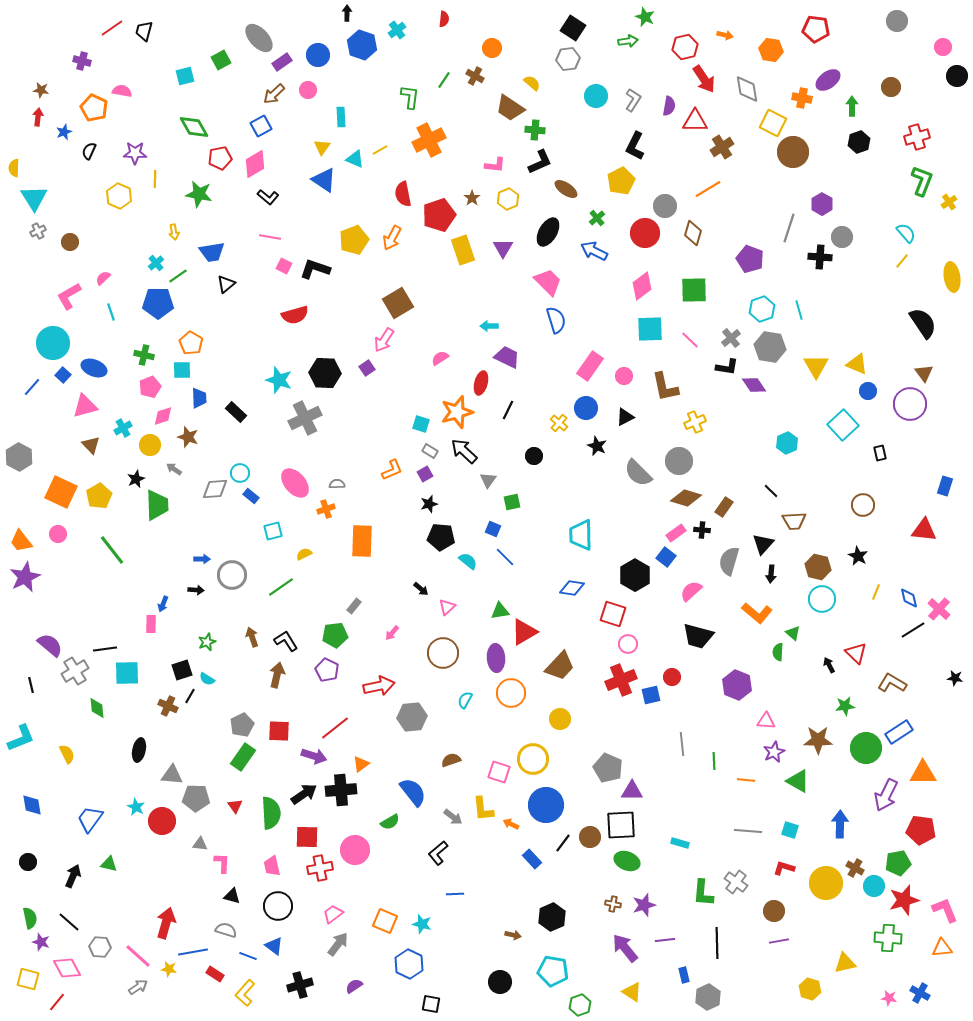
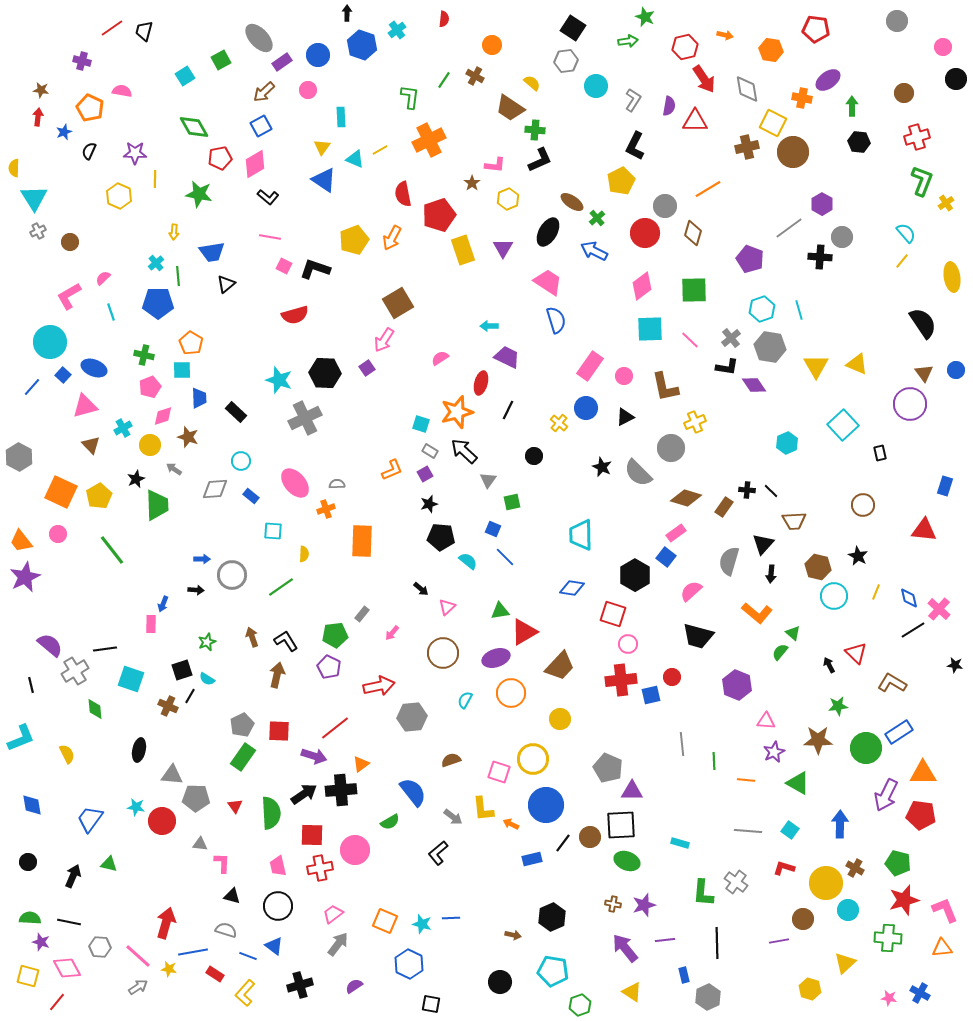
orange circle at (492, 48): moved 3 px up
gray hexagon at (568, 59): moved 2 px left, 2 px down
cyan square at (185, 76): rotated 18 degrees counterclockwise
black circle at (957, 76): moved 1 px left, 3 px down
brown circle at (891, 87): moved 13 px right, 6 px down
brown arrow at (274, 94): moved 10 px left, 2 px up
cyan circle at (596, 96): moved 10 px up
orange pentagon at (94, 108): moved 4 px left
black hexagon at (859, 142): rotated 25 degrees clockwise
brown cross at (722, 147): moved 25 px right; rotated 20 degrees clockwise
black L-shape at (540, 162): moved 2 px up
brown ellipse at (566, 189): moved 6 px right, 13 px down
brown star at (472, 198): moved 15 px up
yellow cross at (949, 202): moved 3 px left, 1 px down
gray line at (789, 228): rotated 36 degrees clockwise
yellow arrow at (174, 232): rotated 14 degrees clockwise
green line at (178, 276): rotated 60 degrees counterclockwise
pink trapezoid at (548, 282): rotated 12 degrees counterclockwise
cyan circle at (53, 343): moved 3 px left, 1 px up
blue circle at (868, 391): moved 88 px right, 21 px up
black star at (597, 446): moved 5 px right, 21 px down
gray circle at (679, 461): moved 8 px left, 13 px up
cyan circle at (240, 473): moved 1 px right, 12 px up
black cross at (702, 530): moved 45 px right, 40 px up
cyan square at (273, 531): rotated 18 degrees clockwise
yellow semicircle at (304, 554): rotated 119 degrees clockwise
cyan circle at (822, 599): moved 12 px right, 3 px up
gray rectangle at (354, 606): moved 8 px right, 8 px down
green semicircle at (778, 652): moved 2 px right; rotated 36 degrees clockwise
purple ellipse at (496, 658): rotated 76 degrees clockwise
purple pentagon at (327, 670): moved 2 px right, 3 px up
cyan square at (127, 673): moved 4 px right, 6 px down; rotated 20 degrees clockwise
black star at (955, 678): moved 13 px up
red cross at (621, 680): rotated 16 degrees clockwise
green star at (845, 706): moved 7 px left
green diamond at (97, 708): moved 2 px left, 1 px down
green triangle at (798, 781): moved 2 px down
cyan star at (136, 807): rotated 18 degrees counterclockwise
cyan square at (790, 830): rotated 18 degrees clockwise
red pentagon at (921, 830): moved 15 px up
red square at (307, 837): moved 5 px right, 2 px up
blue rectangle at (532, 859): rotated 60 degrees counterclockwise
green pentagon at (898, 863): rotated 25 degrees clockwise
pink trapezoid at (272, 866): moved 6 px right
cyan circle at (874, 886): moved 26 px left, 24 px down
blue line at (455, 894): moved 4 px left, 24 px down
brown circle at (774, 911): moved 29 px right, 8 px down
green semicircle at (30, 918): rotated 75 degrees counterclockwise
black line at (69, 922): rotated 30 degrees counterclockwise
yellow triangle at (845, 963): rotated 30 degrees counterclockwise
yellow square at (28, 979): moved 3 px up
